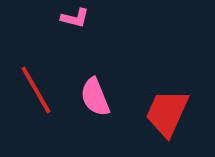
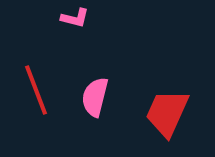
red line: rotated 9 degrees clockwise
pink semicircle: rotated 36 degrees clockwise
